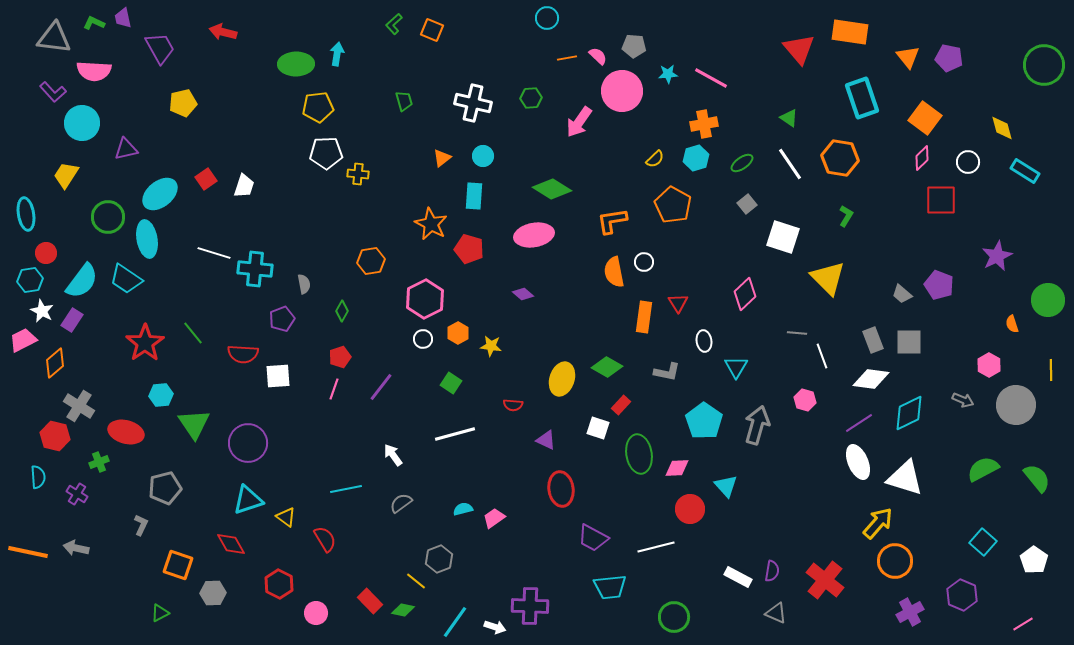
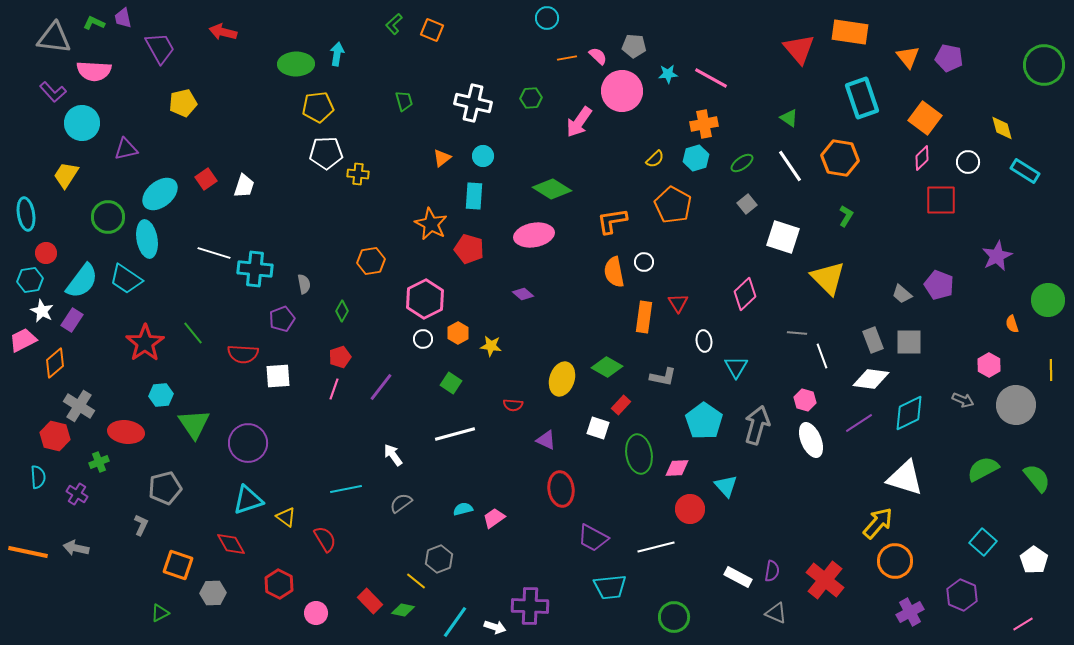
white line at (790, 164): moved 2 px down
gray L-shape at (667, 372): moved 4 px left, 5 px down
red ellipse at (126, 432): rotated 8 degrees counterclockwise
white ellipse at (858, 462): moved 47 px left, 22 px up
